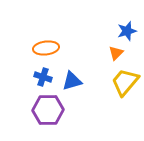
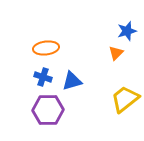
yellow trapezoid: moved 17 px down; rotated 12 degrees clockwise
